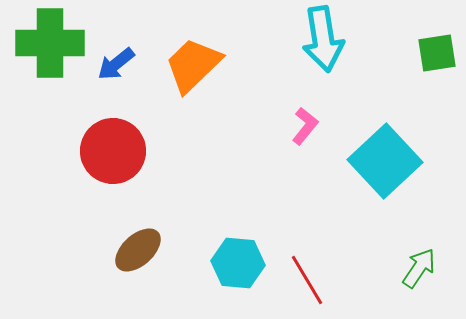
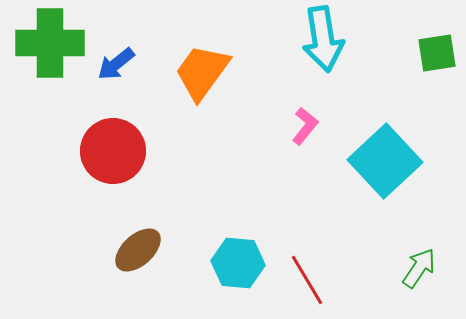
orange trapezoid: moved 9 px right, 7 px down; rotated 10 degrees counterclockwise
